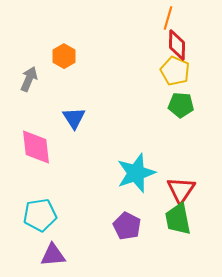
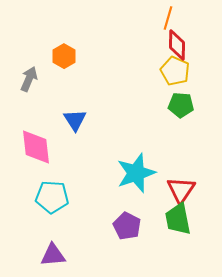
blue triangle: moved 1 px right, 2 px down
cyan pentagon: moved 12 px right, 18 px up; rotated 12 degrees clockwise
